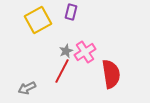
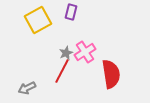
gray star: moved 2 px down
